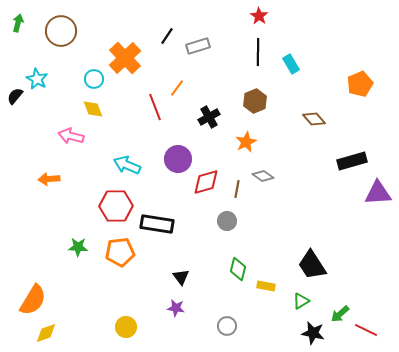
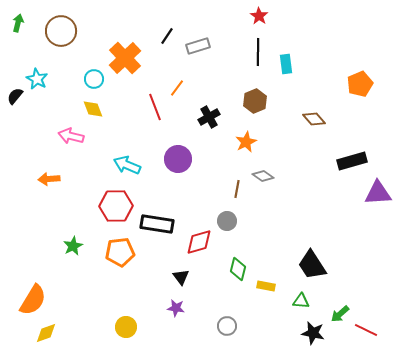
cyan rectangle at (291, 64): moved 5 px left; rotated 24 degrees clockwise
red diamond at (206, 182): moved 7 px left, 60 px down
green star at (78, 247): moved 5 px left, 1 px up; rotated 30 degrees counterclockwise
green triangle at (301, 301): rotated 36 degrees clockwise
